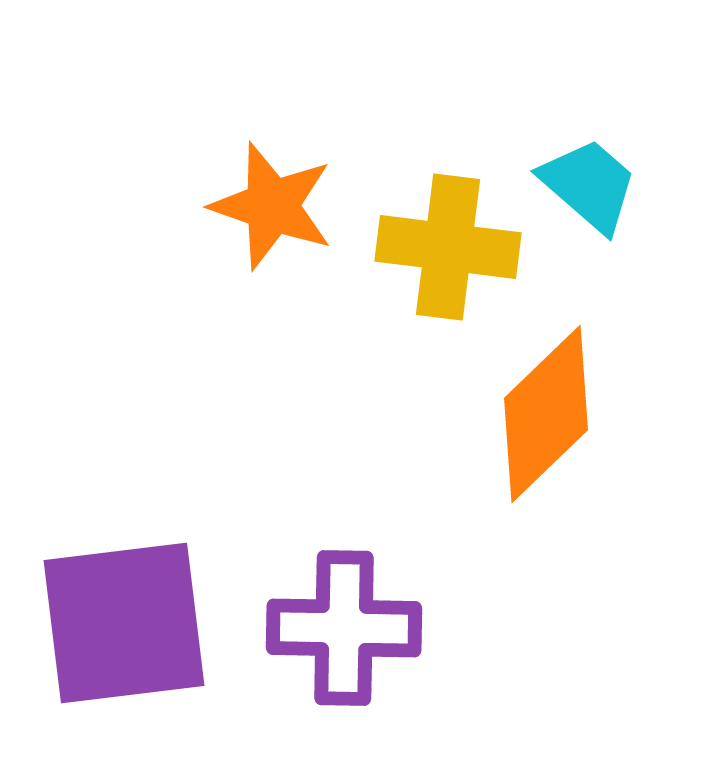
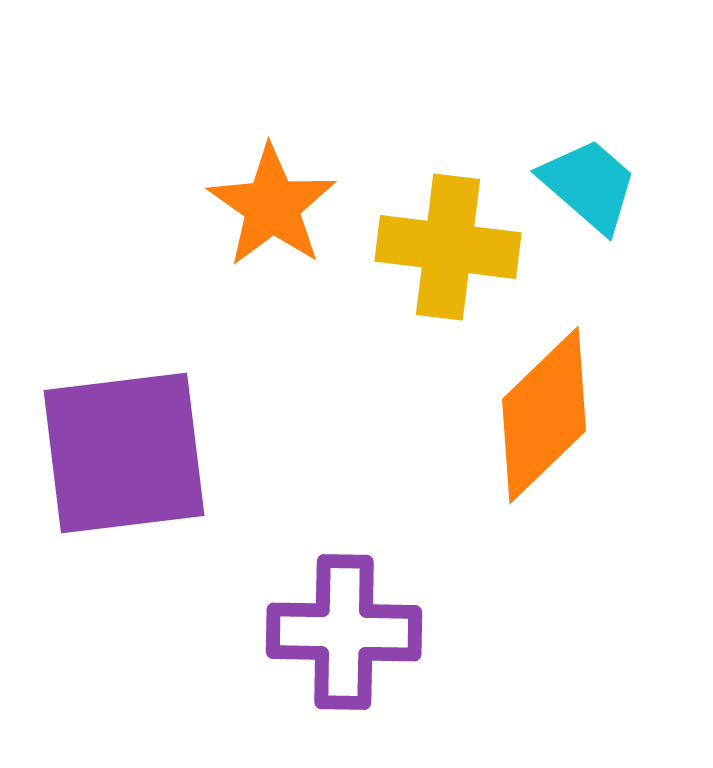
orange star: rotated 16 degrees clockwise
orange diamond: moved 2 px left, 1 px down
purple square: moved 170 px up
purple cross: moved 4 px down
